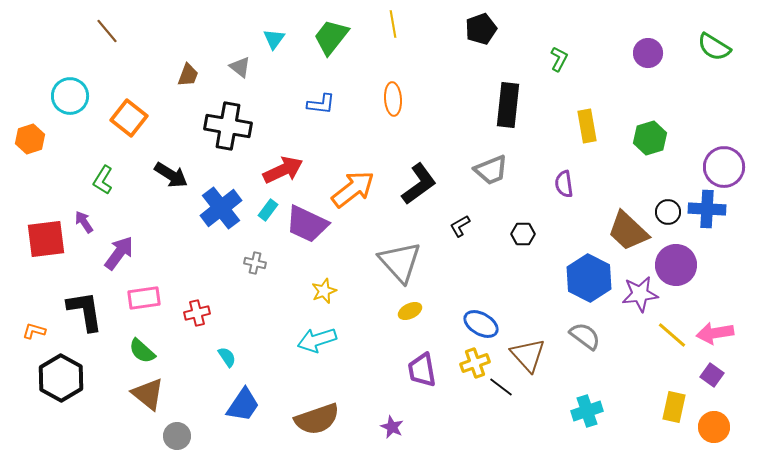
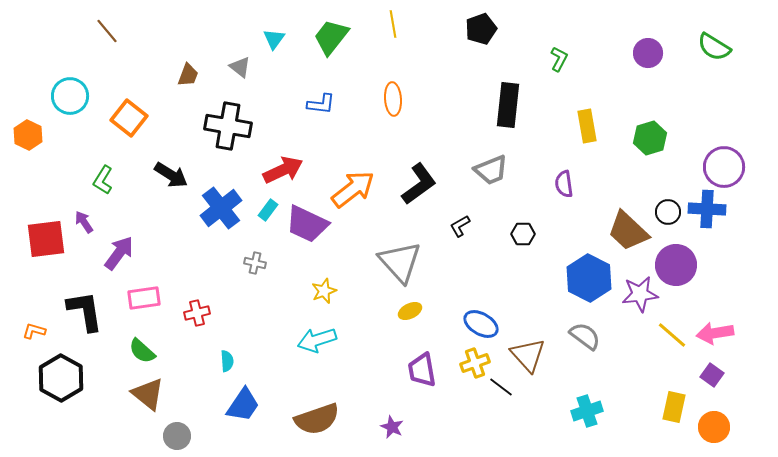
orange hexagon at (30, 139): moved 2 px left, 4 px up; rotated 16 degrees counterclockwise
cyan semicircle at (227, 357): moved 4 px down; rotated 30 degrees clockwise
